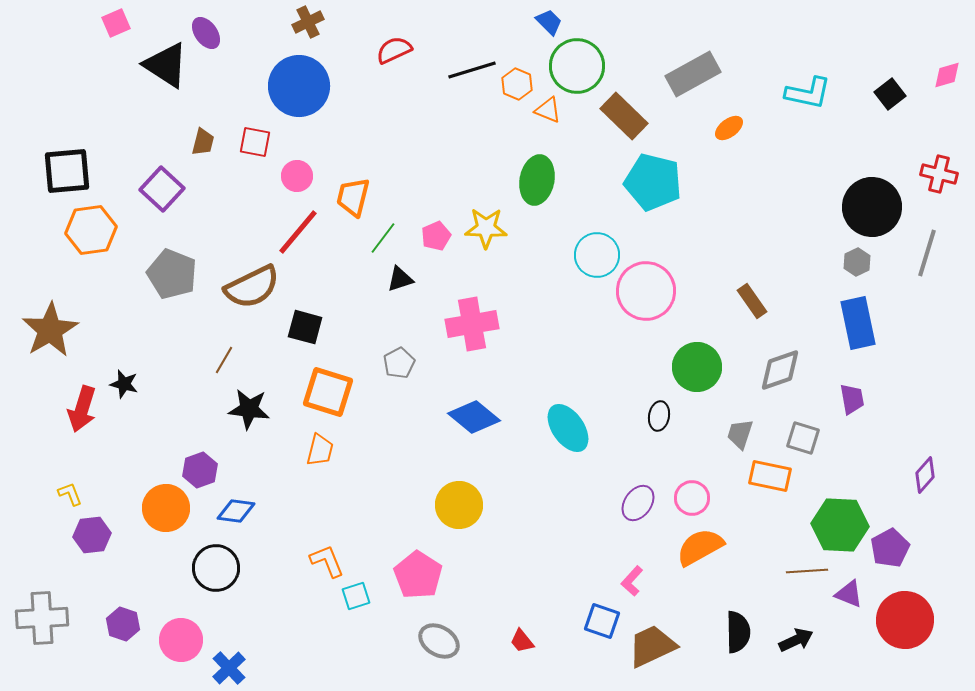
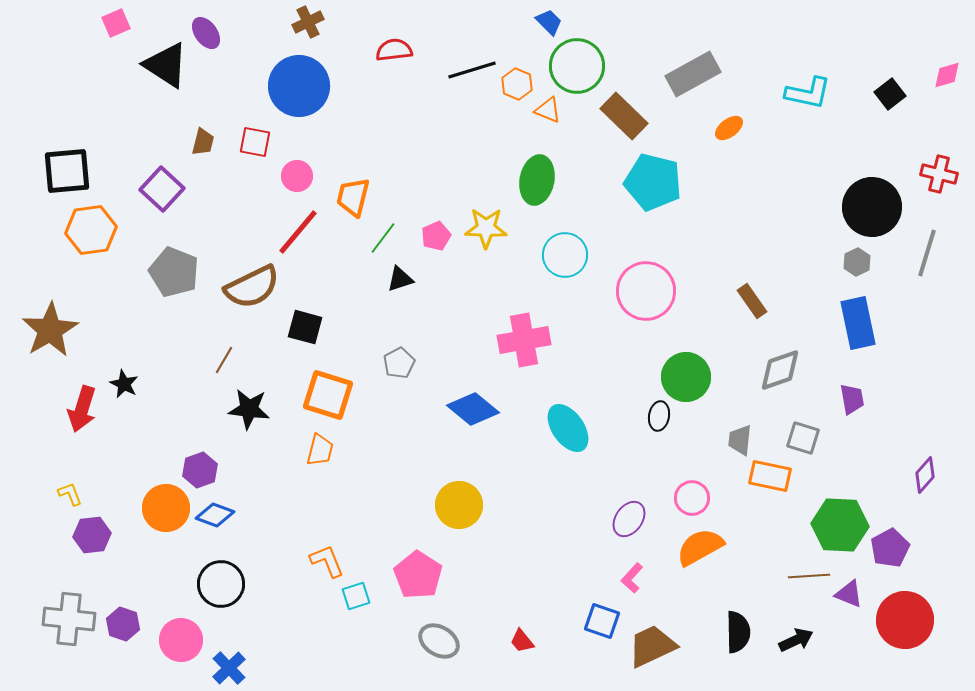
red semicircle at (394, 50): rotated 18 degrees clockwise
cyan circle at (597, 255): moved 32 px left
gray pentagon at (172, 274): moved 2 px right, 2 px up
pink cross at (472, 324): moved 52 px right, 16 px down
green circle at (697, 367): moved 11 px left, 10 px down
black star at (124, 384): rotated 12 degrees clockwise
orange square at (328, 392): moved 3 px down
blue diamond at (474, 417): moved 1 px left, 8 px up
gray trapezoid at (740, 434): moved 6 px down; rotated 12 degrees counterclockwise
purple ellipse at (638, 503): moved 9 px left, 16 px down
blue diamond at (236, 511): moved 21 px left, 4 px down; rotated 12 degrees clockwise
black circle at (216, 568): moved 5 px right, 16 px down
brown line at (807, 571): moved 2 px right, 5 px down
pink L-shape at (632, 581): moved 3 px up
gray cross at (42, 618): moved 27 px right, 1 px down; rotated 9 degrees clockwise
